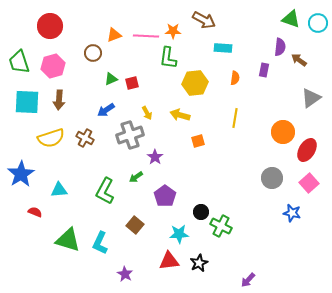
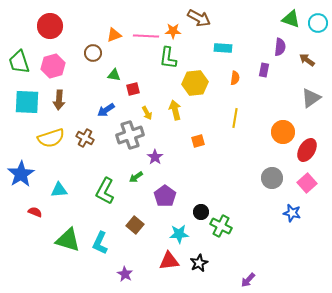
brown arrow at (204, 20): moved 5 px left, 2 px up
brown arrow at (299, 60): moved 8 px right
green triangle at (111, 79): moved 3 px right, 4 px up; rotated 32 degrees clockwise
red square at (132, 83): moved 1 px right, 6 px down
yellow arrow at (180, 115): moved 5 px left, 5 px up; rotated 60 degrees clockwise
pink square at (309, 183): moved 2 px left
